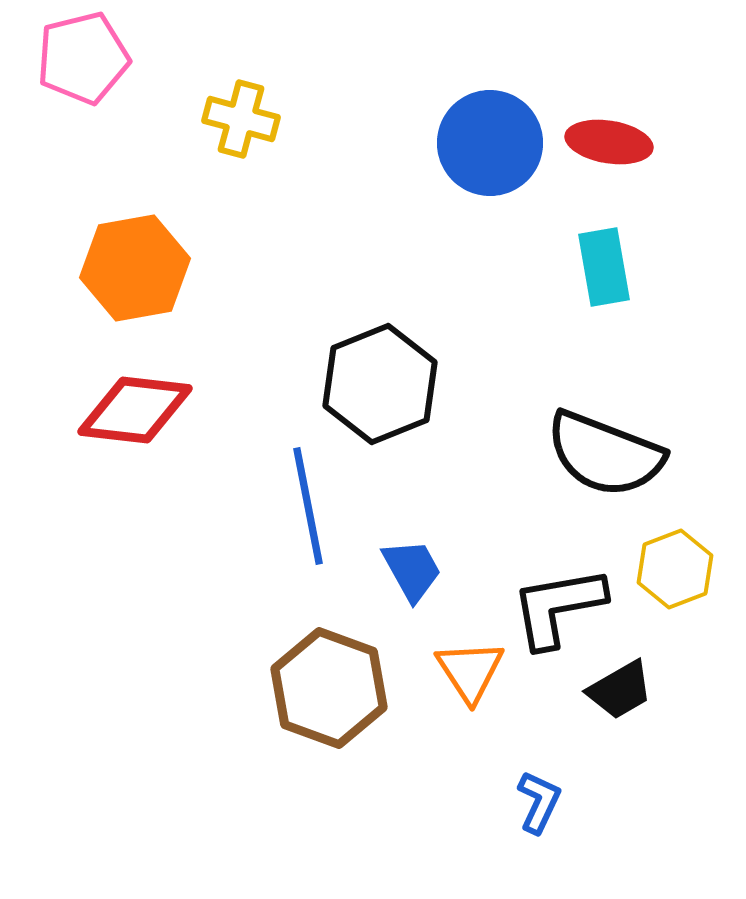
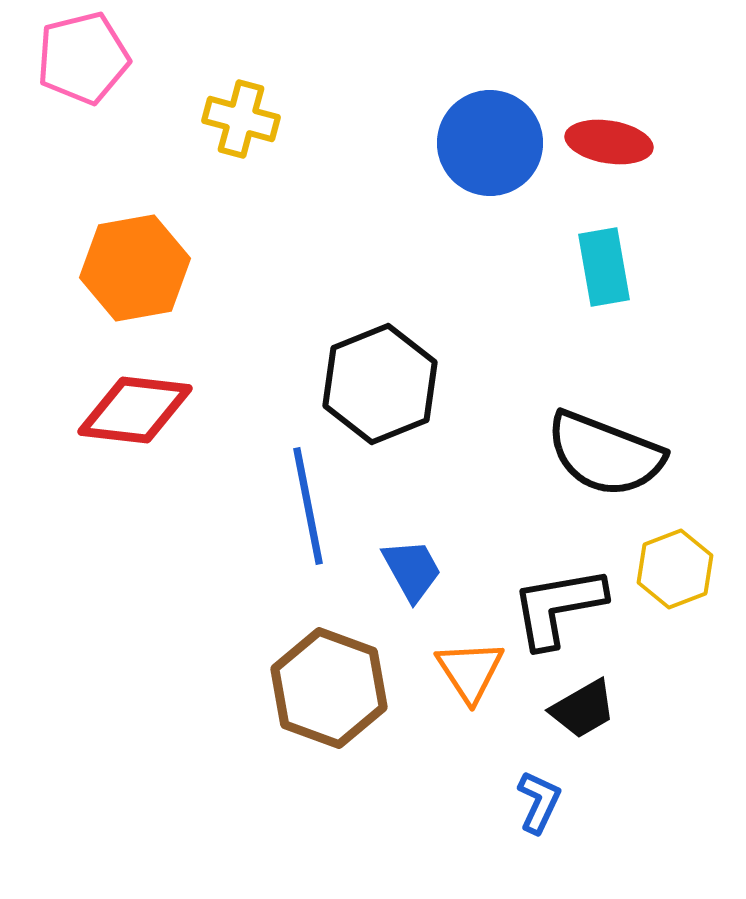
black trapezoid: moved 37 px left, 19 px down
